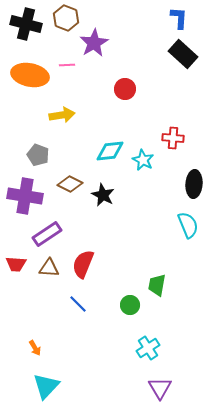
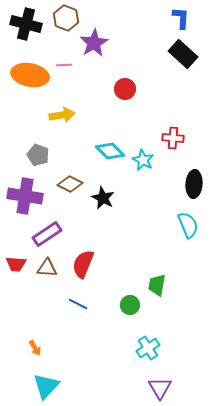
blue L-shape: moved 2 px right
pink line: moved 3 px left
cyan diamond: rotated 52 degrees clockwise
black star: moved 3 px down
brown triangle: moved 2 px left
blue line: rotated 18 degrees counterclockwise
